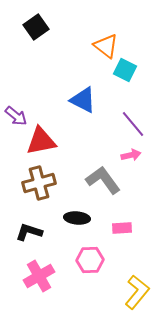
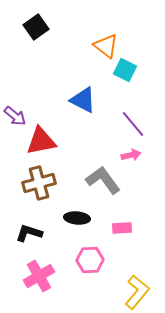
purple arrow: moved 1 px left
black L-shape: moved 1 px down
